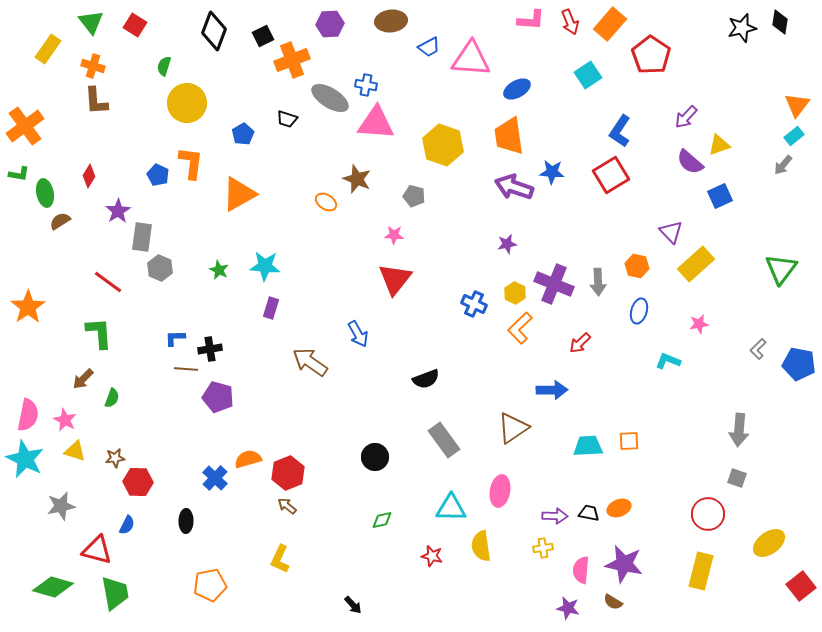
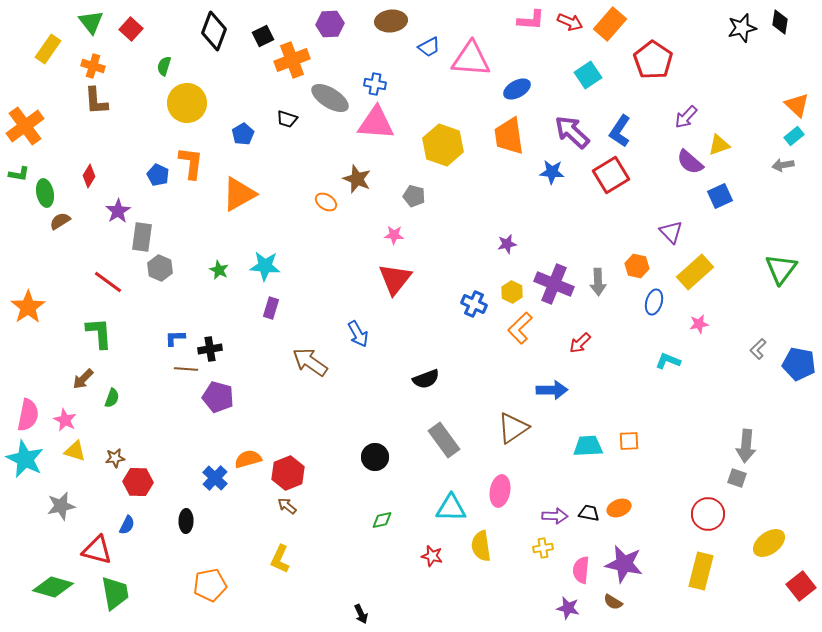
red arrow at (570, 22): rotated 45 degrees counterclockwise
red square at (135, 25): moved 4 px left, 4 px down; rotated 10 degrees clockwise
red pentagon at (651, 55): moved 2 px right, 5 px down
blue cross at (366, 85): moved 9 px right, 1 px up
orange triangle at (797, 105): rotated 24 degrees counterclockwise
gray arrow at (783, 165): rotated 40 degrees clockwise
purple arrow at (514, 187): moved 58 px right, 55 px up; rotated 24 degrees clockwise
yellow rectangle at (696, 264): moved 1 px left, 8 px down
yellow hexagon at (515, 293): moved 3 px left, 1 px up
blue ellipse at (639, 311): moved 15 px right, 9 px up
gray arrow at (739, 430): moved 7 px right, 16 px down
black arrow at (353, 605): moved 8 px right, 9 px down; rotated 18 degrees clockwise
